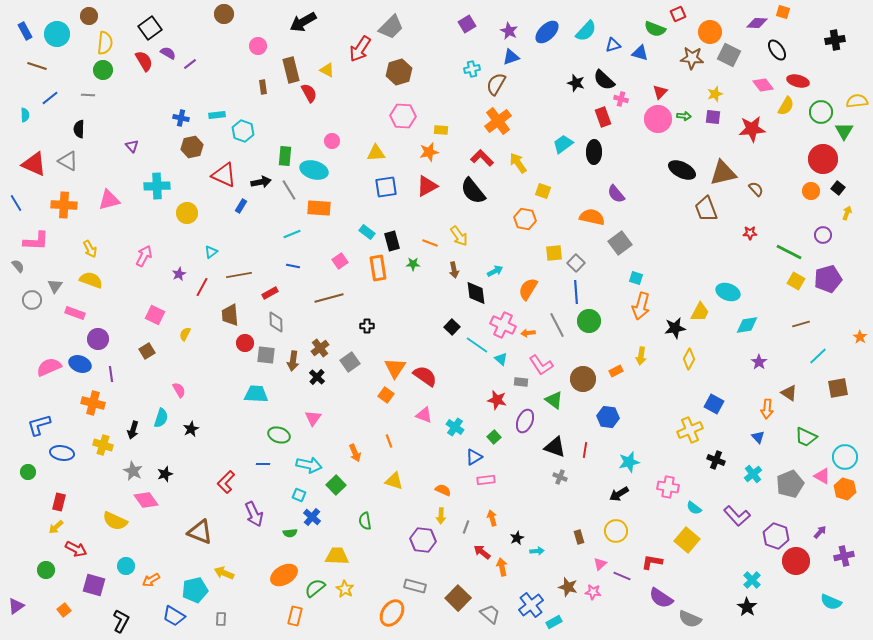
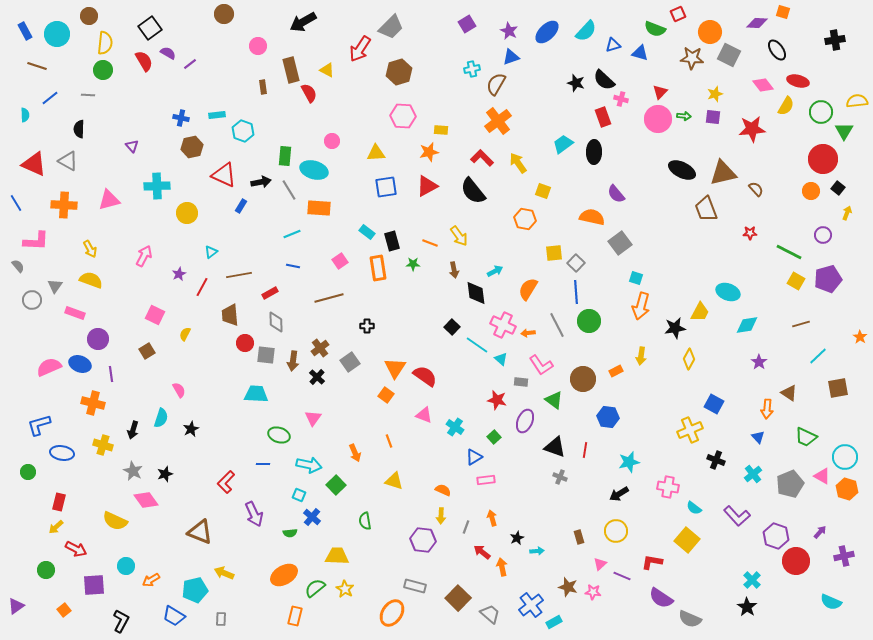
orange hexagon at (845, 489): moved 2 px right
purple square at (94, 585): rotated 20 degrees counterclockwise
